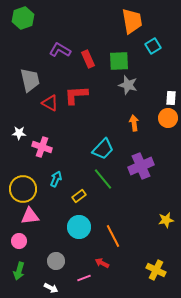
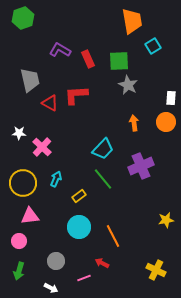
gray star: rotated 12 degrees clockwise
orange circle: moved 2 px left, 4 px down
pink cross: rotated 24 degrees clockwise
yellow circle: moved 6 px up
